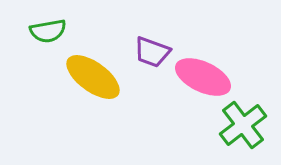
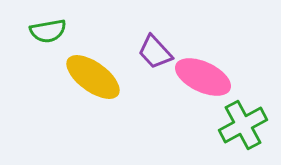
purple trapezoid: moved 3 px right; rotated 27 degrees clockwise
green cross: rotated 9 degrees clockwise
